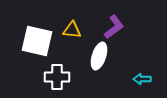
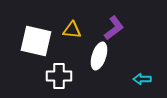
purple L-shape: moved 1 px down
white square: moved 1 px left
white cross: moved 2 px right, 1 px up
